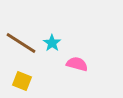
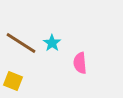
pink semicircle: moved 3 px right, 1 px up; rotated 110 degrees counterclockwise
yellow square: moved 9 px left
